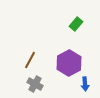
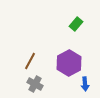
brown line: moved 1 px down
